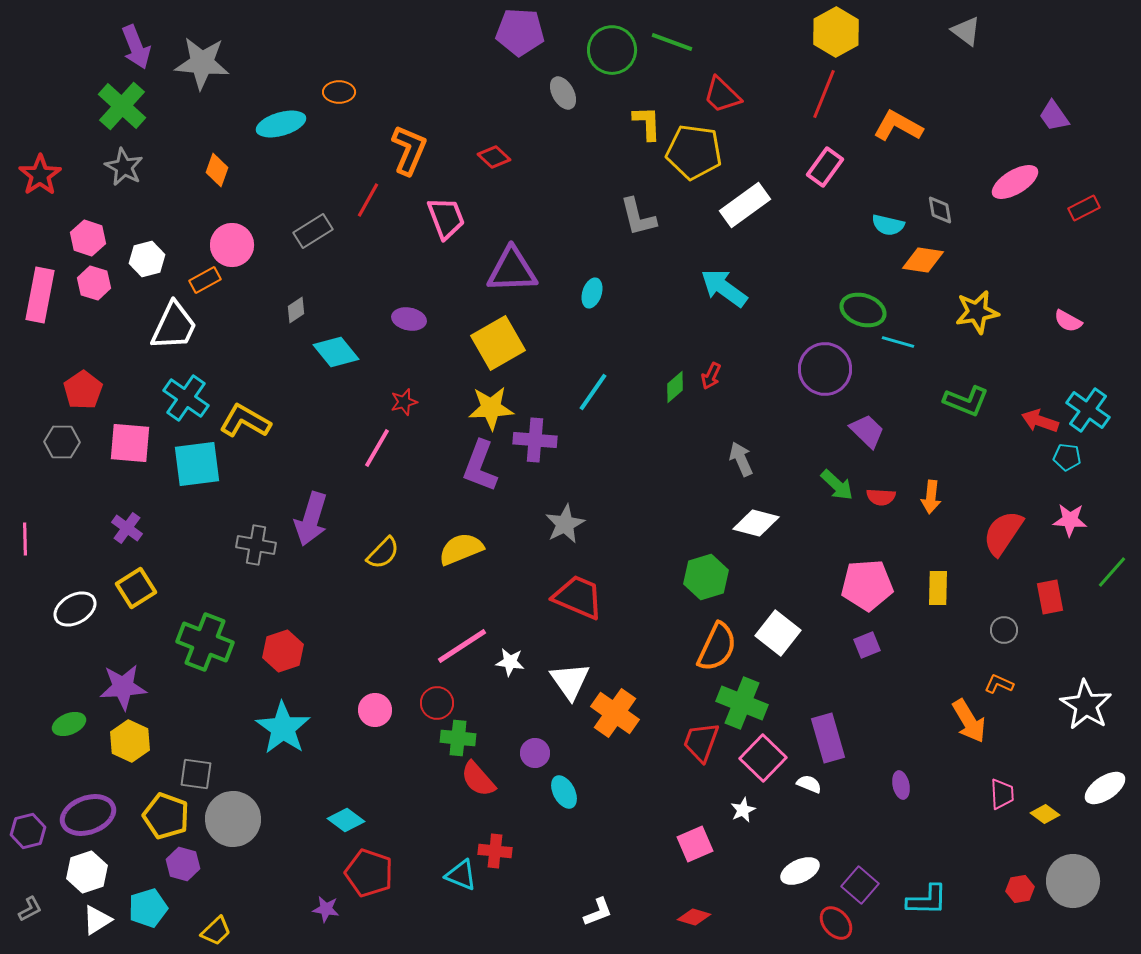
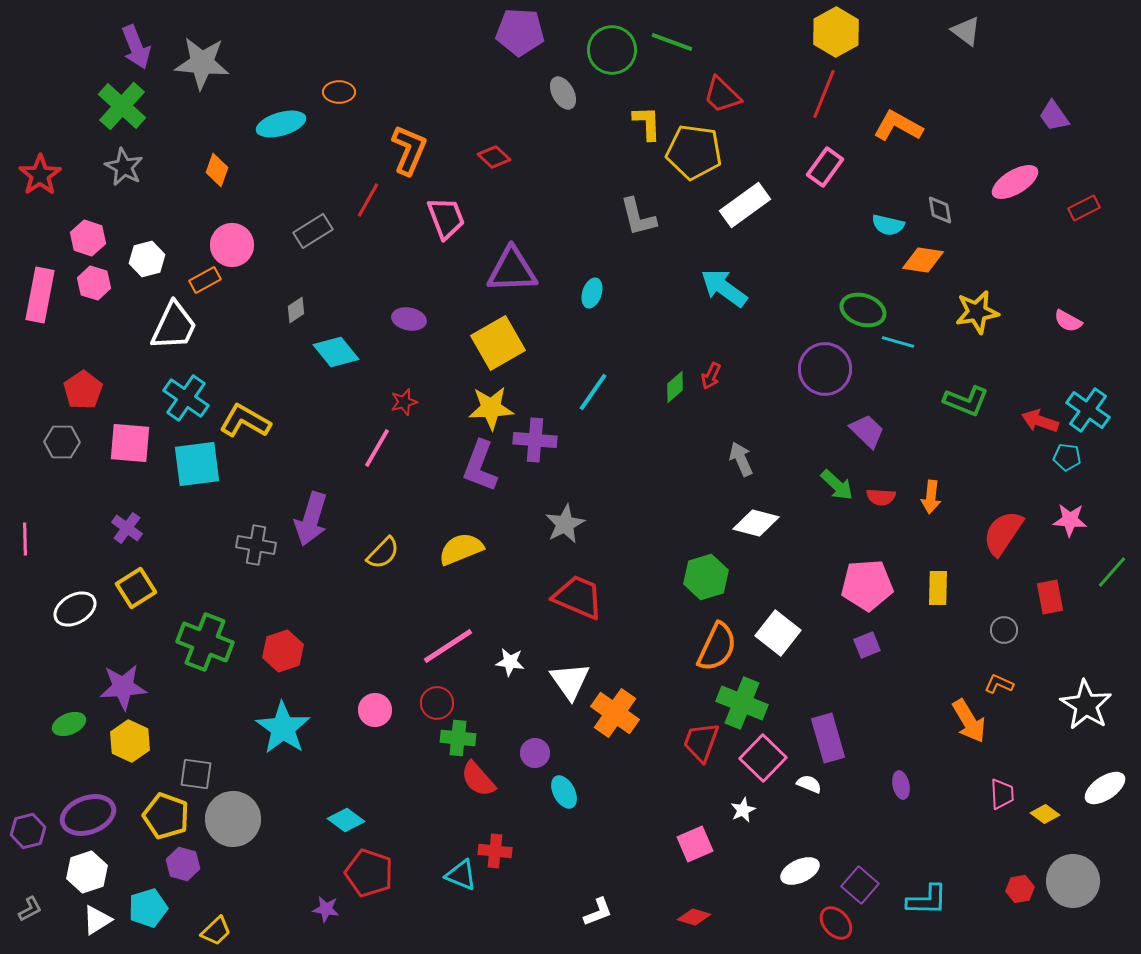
pink line at (462, 646): moved 14 px left
